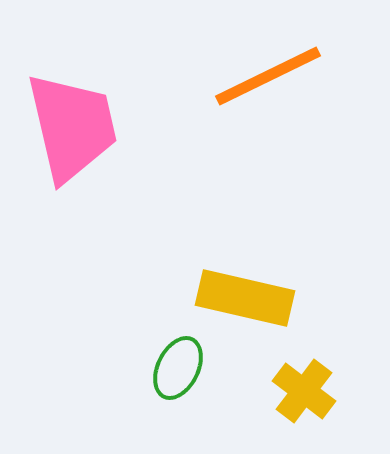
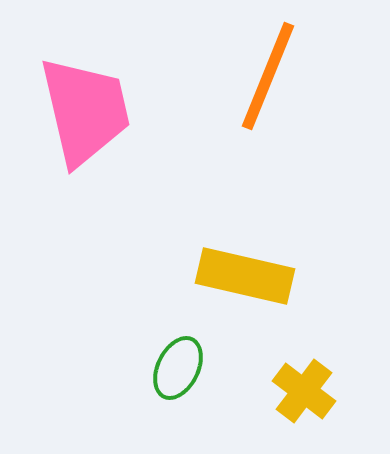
orange line: rotated 42 degrees counterclockwise
pink trapezoid: moved 13 px right, 16 px up
yellow rectangle: moved 22 px up
